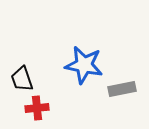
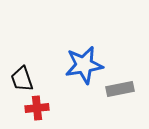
blue star: rotated 21 degrees counterclockwise
gray rectangle: moved 2 px left
